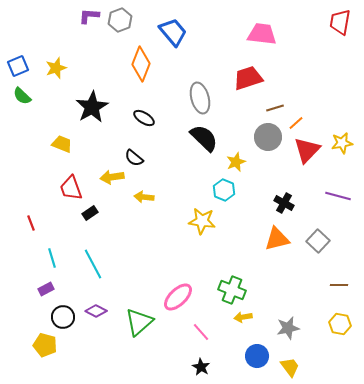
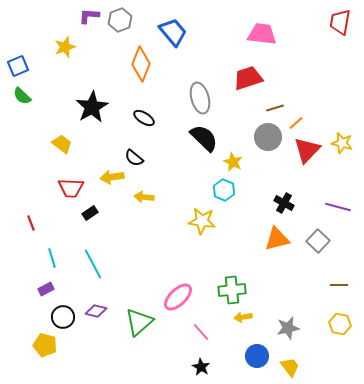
yellow star at (56, 68): moved 9 px right, 21 px up
yellow star at (342, 143): rotated 25 degrees clockwise
yellow trapezoid at (62, 144): rotated 15 degrees clockwise
yellow star at (236, 162): moved 3 px left; rotated 24 degrees counterclockwise
red trapezoid at (71, 188): rotated 68 degrees counterclockwise
purple line at (338, 196): moved 11 px down
green cross at (232, 290): rotated 28 degrees counterclockwise
purple diamond at (96, 311): rotated 15 degrees counterclockwise
